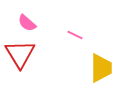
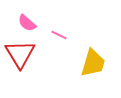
pink line: moved 16 px left
yellow trapezoid: moved 8 px left, 5 px up; rotated 16 degrees clockwise
